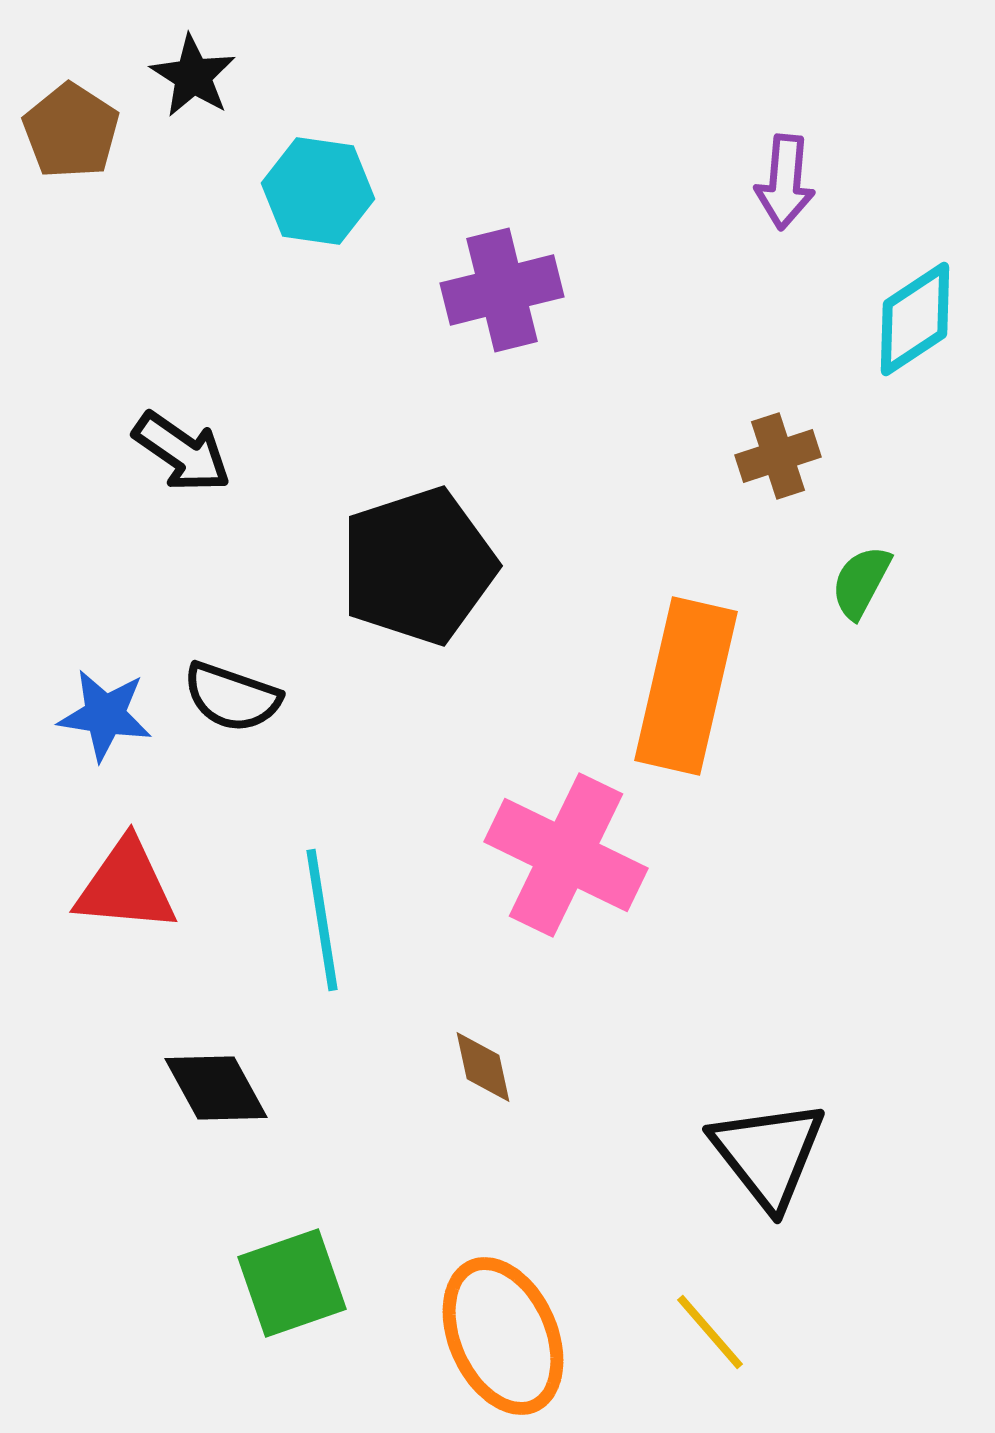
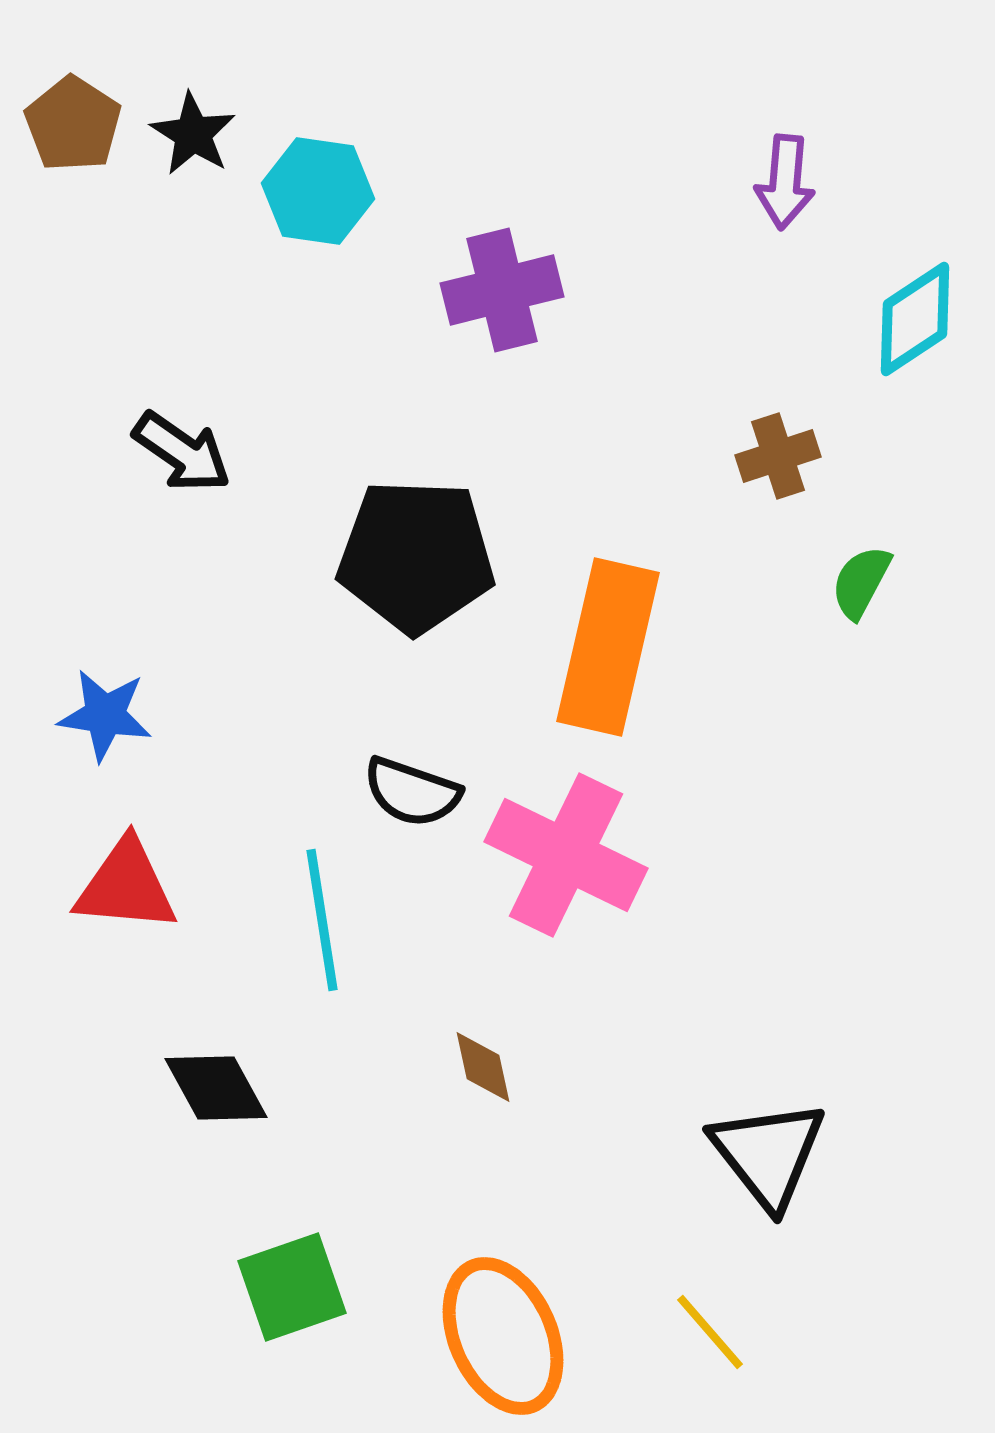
black star: moved 58 px down
brown pentagon: moved 2 px right, 7 px up
black pentagon: moved 2 px left, 10 px up; rotated 20 degrees clockwise
orange rectangle: moved 78 px left, 39 px up
black semicircle: moved 180 px right, 95 px down
green square: moved 4 px down
